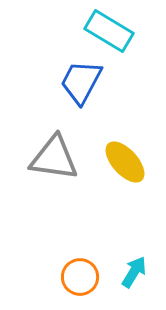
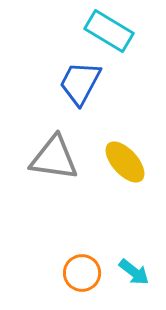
blue trapezoid: moved 1 px left, 1 px down
cyan arrow: rotated 96 degrees clockwise
orange circle: moved 2 px right, 4 px up
